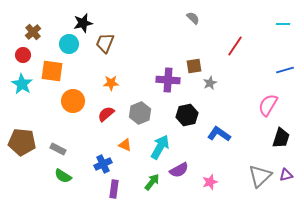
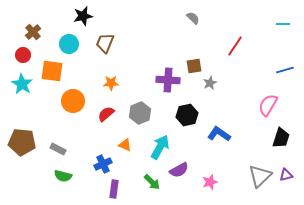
black star: moved 7 px up
green semicircle: rotated 18 degrees counterclockwise
green arrow: rotated 96 degrees clockwise
